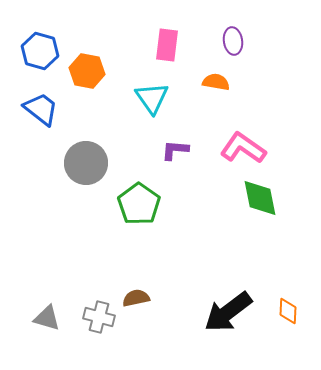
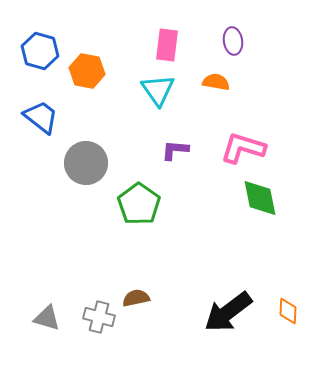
cyan triangle: moved 6 px right, 8 px up
blue trapezoid: moved 8 px down
pink L-shape: rotated 18 degrees counterclockwise
